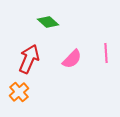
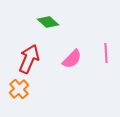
orange cross: moved 3 px up
